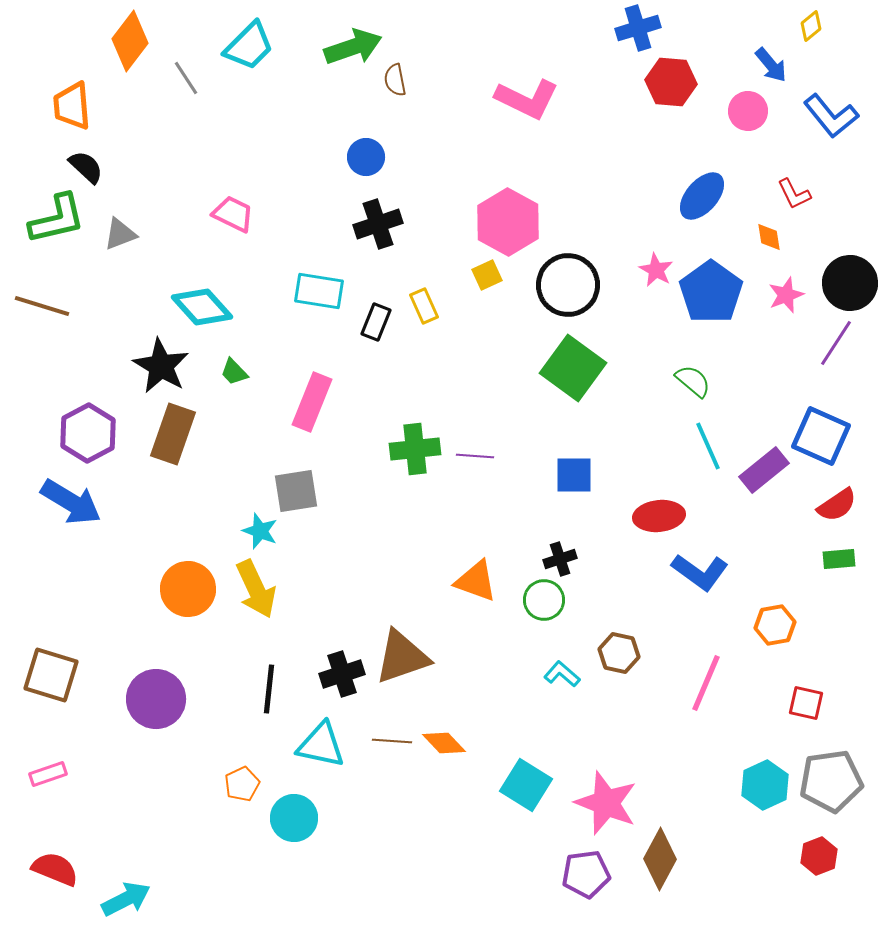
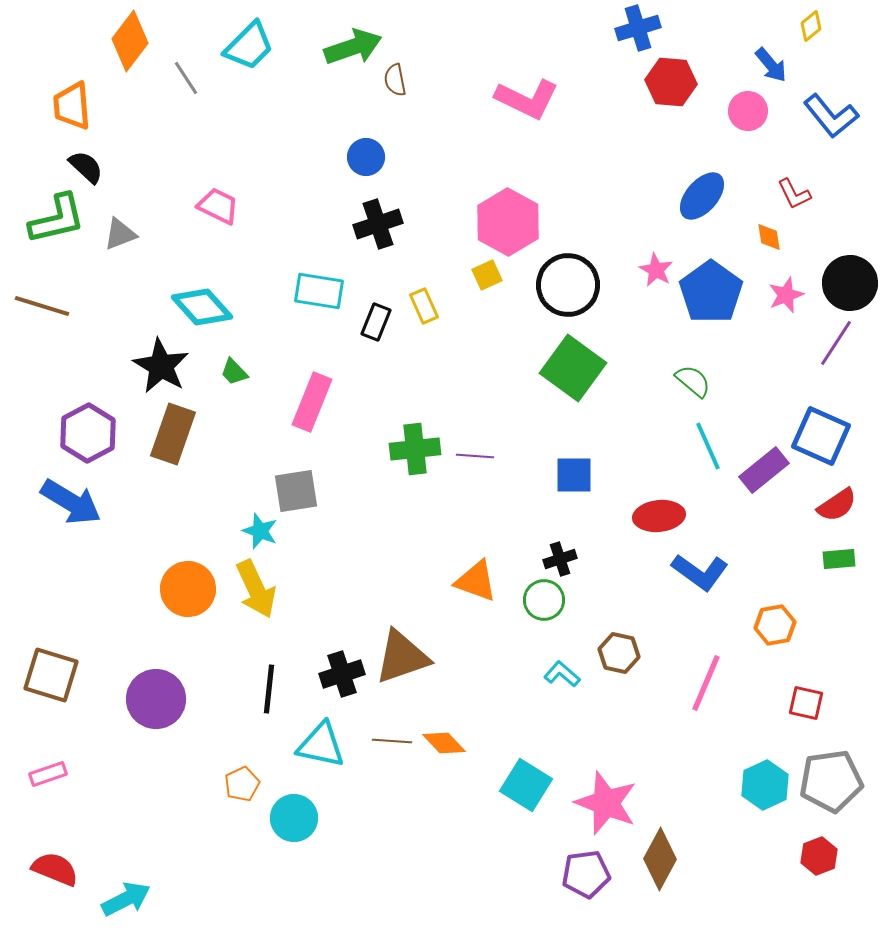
pink trapezoid at (233, 214): moved 15 px left, 8 px up
